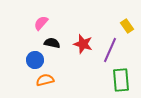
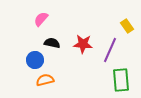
pink semicircle: moved 4 px up
red star: rotated 12 degrees counterclockwise
